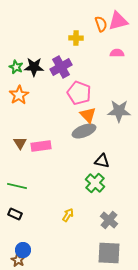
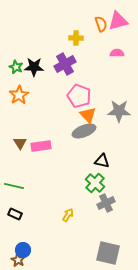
purple cross: moved 4 px right, 3 px up
pink pentagon: moved 3 px down
green line: moved 3 px left
gray cross: moved 3 px left, 17 px up; rotated 24 degrees clockwise
gray square: moved 1 px left; rotated 10 degrees clockwise
